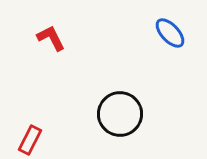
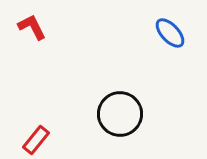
red L-shape: moved 19 px left, 11 px up
red rectangle: moved 6 px right; rotated 12 degrees clockwise
